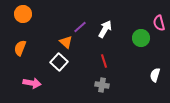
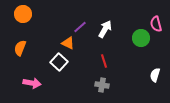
pink semicircle: moved 3 px left, 1 px down
orange triangle: moved 2 px right, 1 px down; rotated 16 degrees counterclockwise
